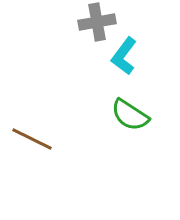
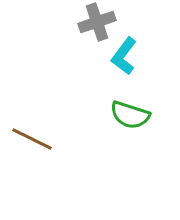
gray cross: rotated 9 degrees counterclockwise
green semicircle: rotated 15 degrees counterclockwise
